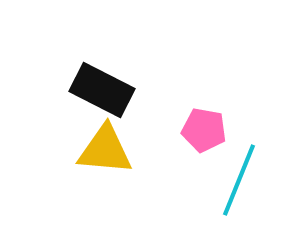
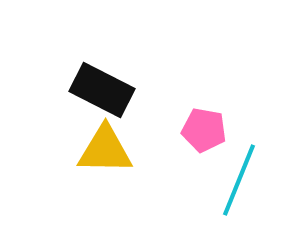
yellow triangle: rotated 4 degrees counterclockwise
